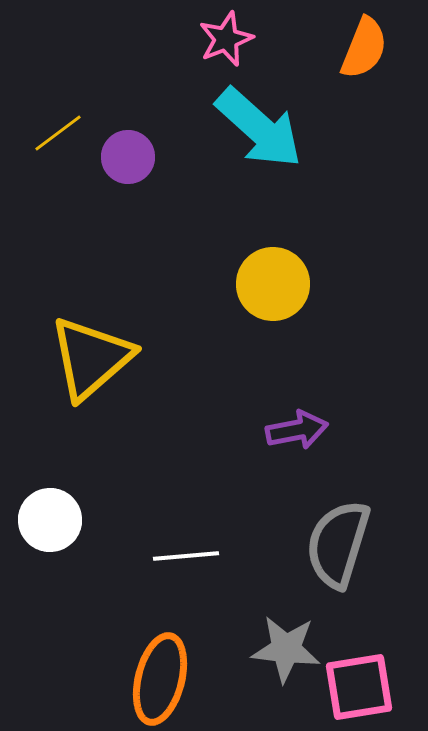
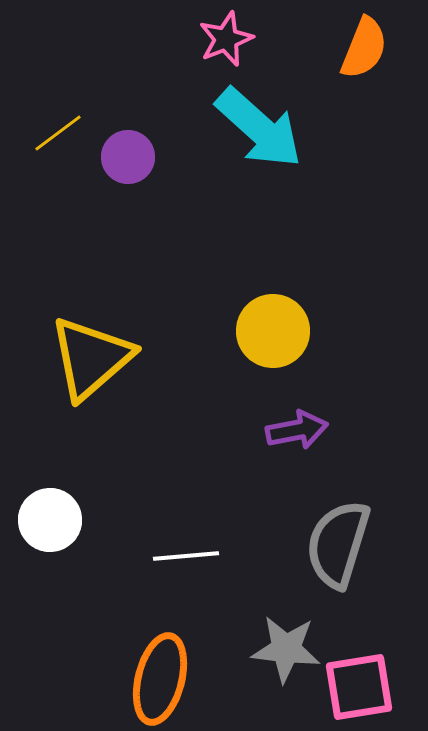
yellow circle: moved 47 px down
